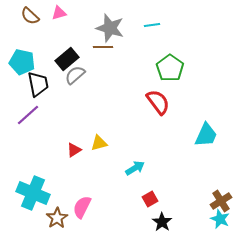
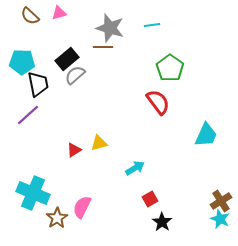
cyan pentagon: rotated 10 degrees counterclockwise
